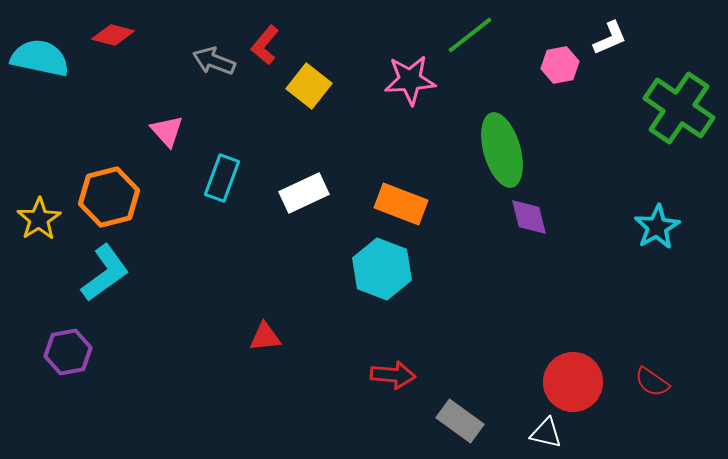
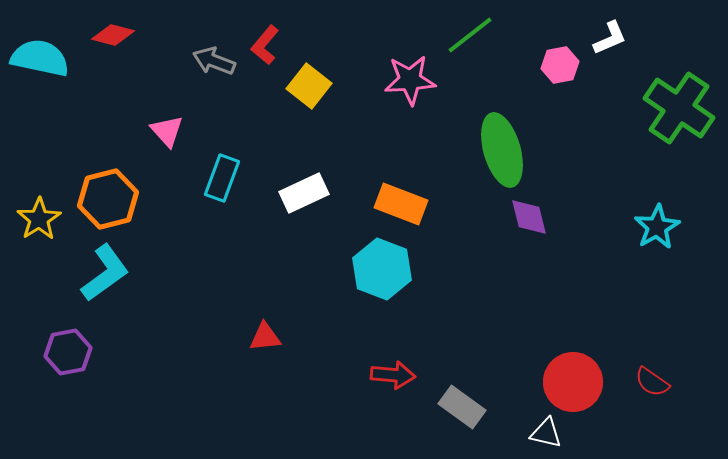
orange hexagon: moved 1 px left, 2 px down
gray rectangle: moved 2 px right, 14 px up
